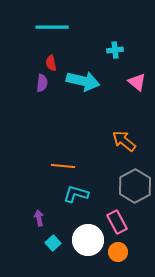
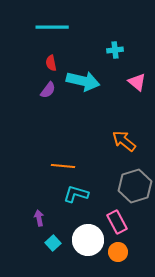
purple semicircle: moved 6 px right, 7 px down; rotated 30 degrees clockwise
gray hexagon: rotated 12 degrees clockwise
